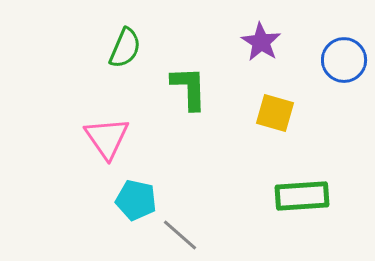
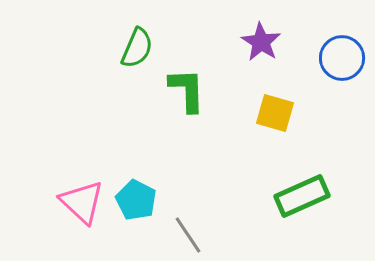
green semicircle: moved 12 px right
blue circle: moved 2 px left, 2 px up
green L-shape: moved 2 px left, 2 px down
pink triangle: moved 25 px left, 64 px down; rotated 12 degrees counterclockwise
green rectangle: rotated 20 degrees counterclockwise
cyan pentagon: rotated 15 degrees clockwise
gray line: moved 8 px right; rotated 15 degrees clockwise
